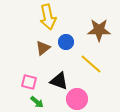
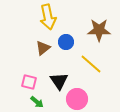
black triangle: rotated 36 degrees clockwise
